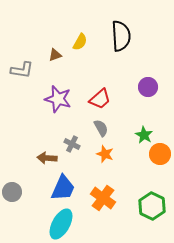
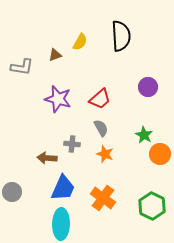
gray L-shape: moved 3 px up
gray cross: rotated 21 degrees counterclockwise
cyan ellipse: rotated 28 degrees counterclockwise
